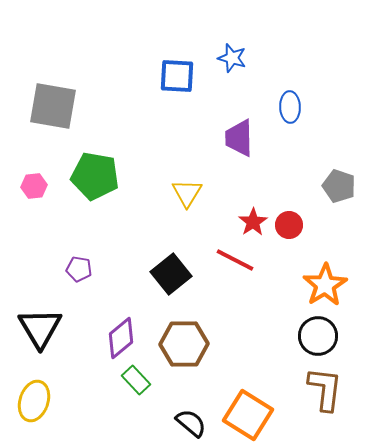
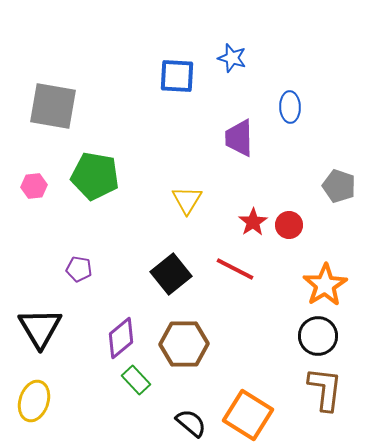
yellow triangle: moved 7 px down
red line: moved 9 px down
